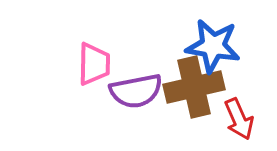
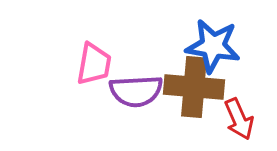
pink trapezoid: rotated 9 degrees clockwise
brown cross: rotated 18 degrees clockwise
purple semicircle: rotated 8 degrees clockwise
